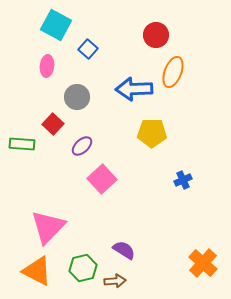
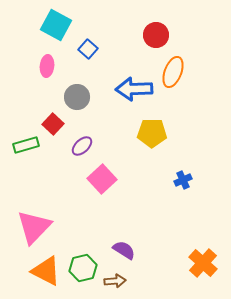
green rectangle: moved 4 px right, 1 px down; rotated 20 degrees counterclockwise
pink triangle: moved 14 px left
orange triangle: moved 9 px right
